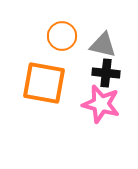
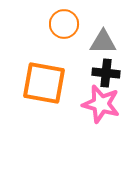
orange circle: moved 2 px right, 12 px up
gray triangle: moved 3 px up; rotated 12 degrees counterclockwise
